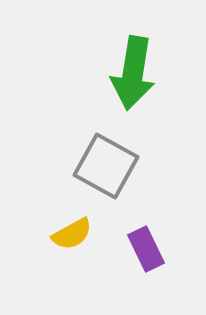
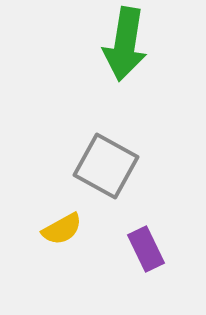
green arrow: moved 8 px left, 29 px up
yellow semicircle: moved 10 px left, 5 px up
